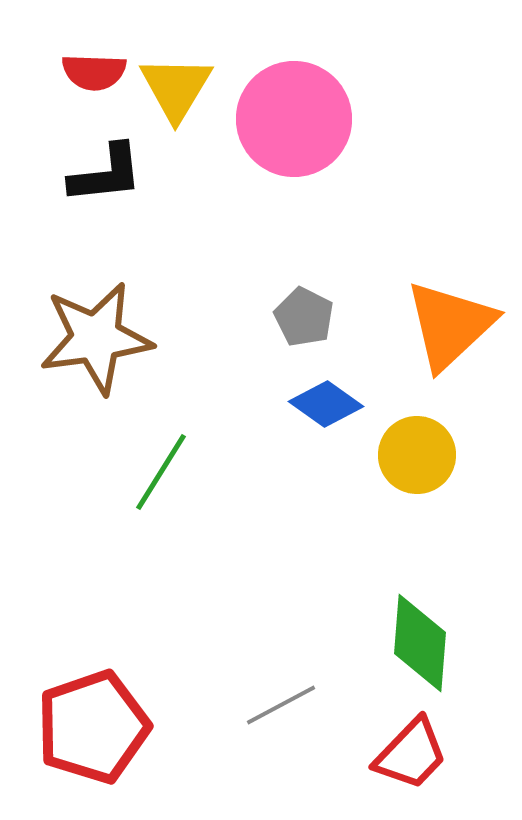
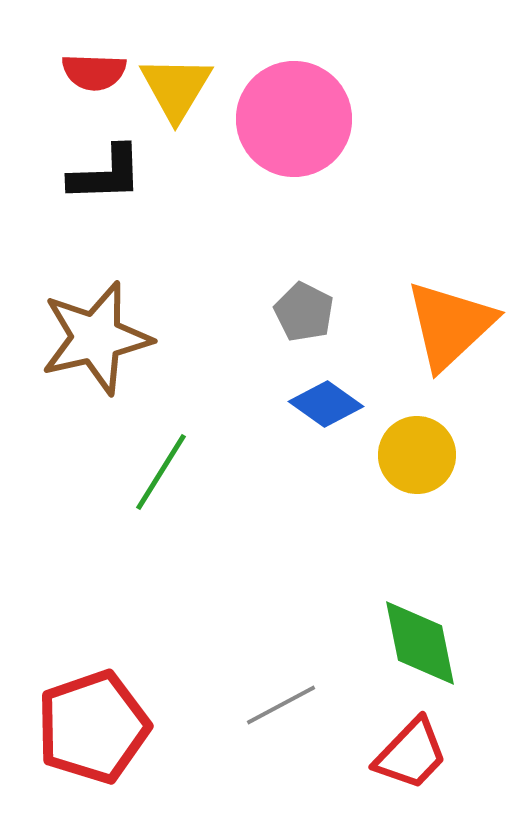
black L-shape: rotated 4 degrees clockwise
gray pentagon: moved 5 px up
brown star: rotated 5 degrees counterclockwise
green diamond: rotated 16 degrees counterclockwise
